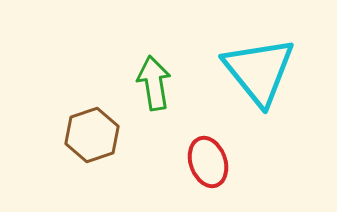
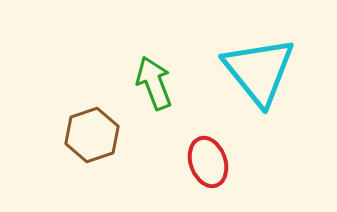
green arrow: rotated 12 degrees counterclockwise
